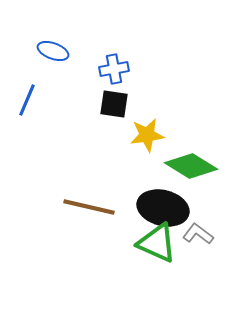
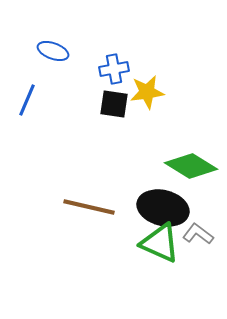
yellow star: moved 43 px up
green triangle: moved 3 px right
